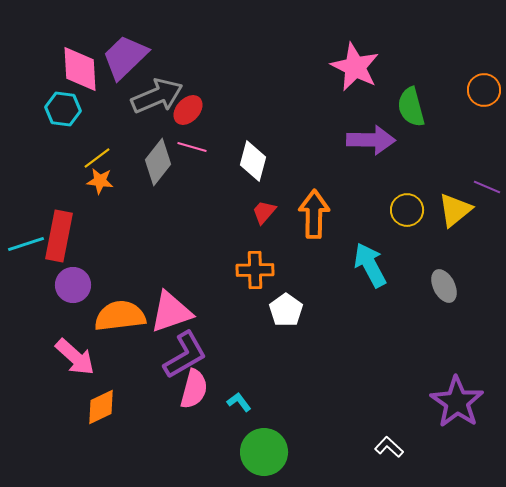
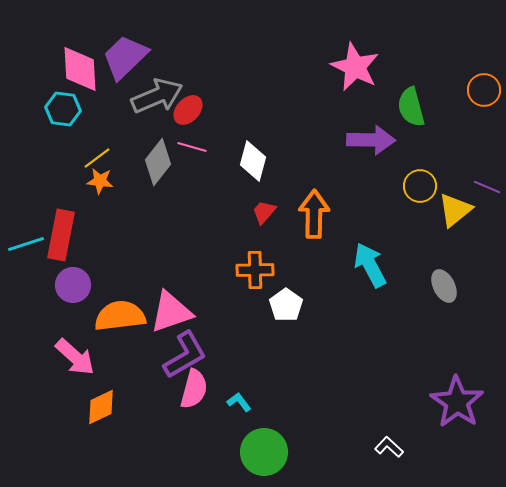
yellow circle: moved 13 px right, 24 px up
red rectangle: moved 2 px right, 1 px up
white pentagon: moved 5 px up
